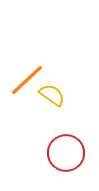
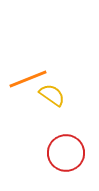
orange line: moved 1 px right, 1 px up; rotated 21 degrees clockwise
